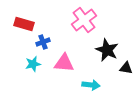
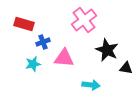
pink triangle: moved 5 px up
